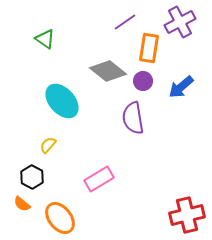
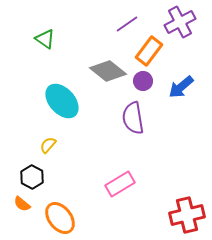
purple line: moved 2 px right, 2 px down
orange rectangle: moved 3 px down; rotated 28 degrees clockwise
pink rectangle: moved 21 px right, 5 px down
